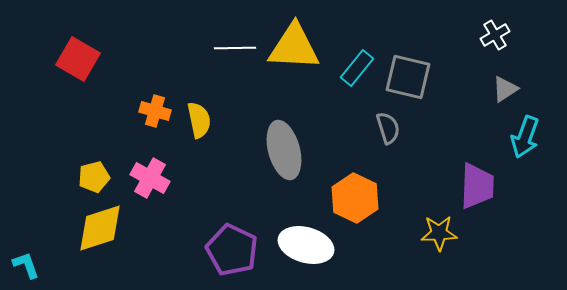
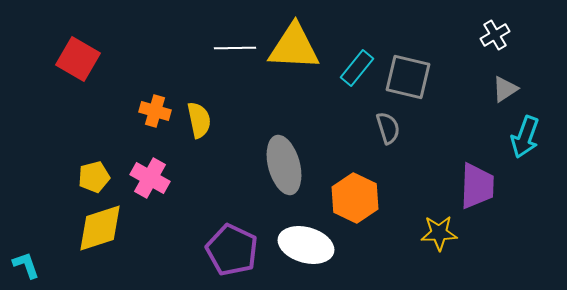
gray ellipse: moved 15 px down
